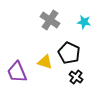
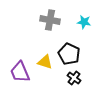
gray cross: rotated 24 degrees counterclockwise
black pentagon: moved 1 px down
purple trapezoid: moved 3 px right
black cross: moved 2 px left, 1 px down
